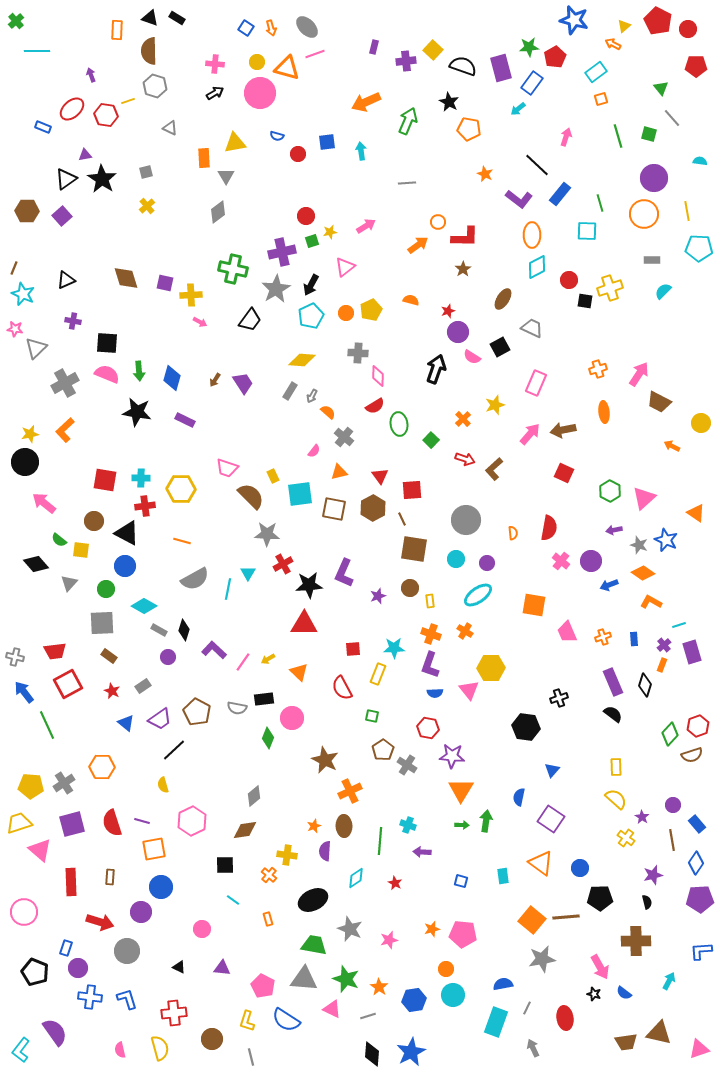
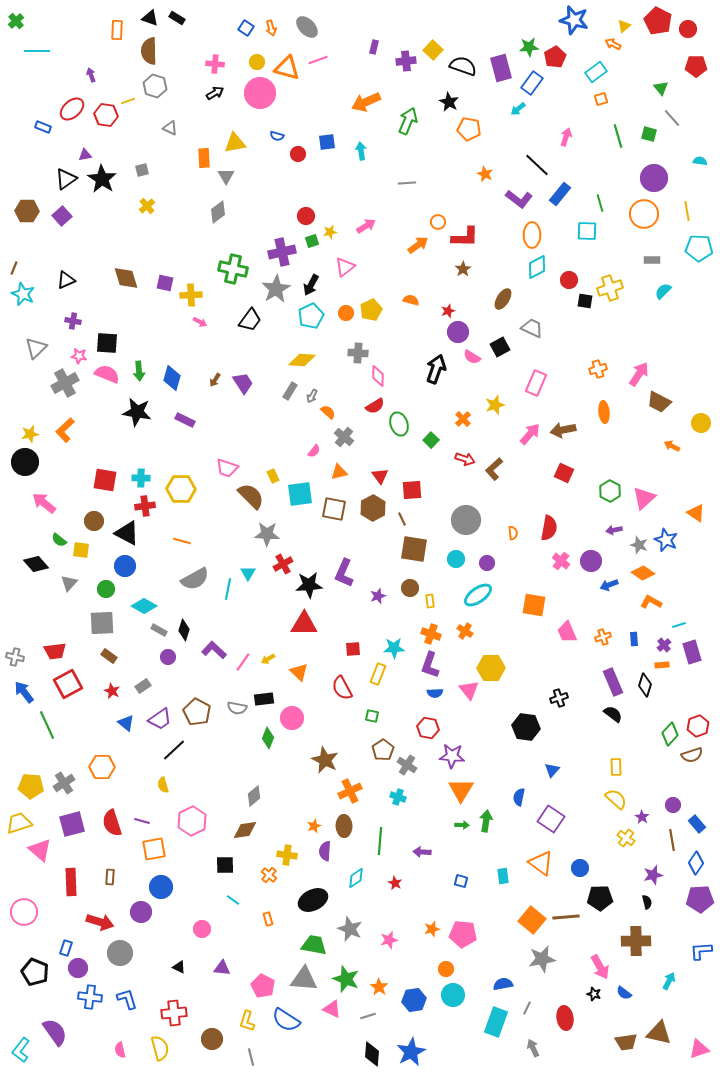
pink line at (315, 54): moved 3 px right, 6 px down
gray square at (146, 172): moved 4 px left, 2 px up
pink star at (15, 329): moved 64 px right, 27 px down
green ellipse at (399, 424): rotated 10 degrees counterclockwise
orange rectangle at (662, 665): rotated 64 degrees clockwise
cyan cross at (408, 825): moved 10 px left, 28 px up
gray circle at (127, 951): moved 7 px left, 2 px down
